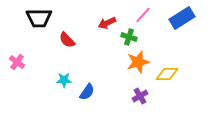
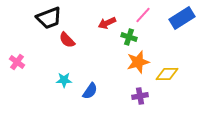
black trapezoid: moved 10 px right; rotated 20 degrees counterclockwise
blue semicircle: moved 3 px right, 1 px up
purple cross: rotated 21 degrees clockwise
